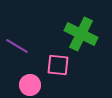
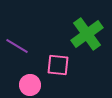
green cross: moved 6 px right; rotated 28 degrees clockwise
